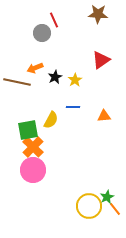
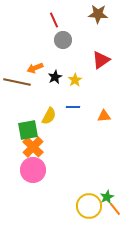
gray circle: moved 21 px right, 7 px down
yellow semicircle: moved 2 px left, 4 px up
